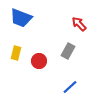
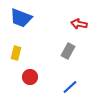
red arrow: rotated 35 degrees counterclockwise
red circle: moved 9 px left, 16 px down
